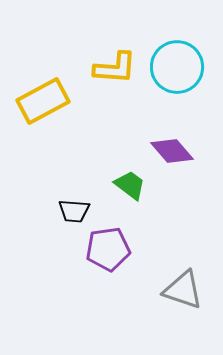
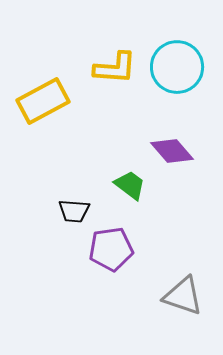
purple pentagon: moved 3 px right
gray triangle: moved 6 px down
